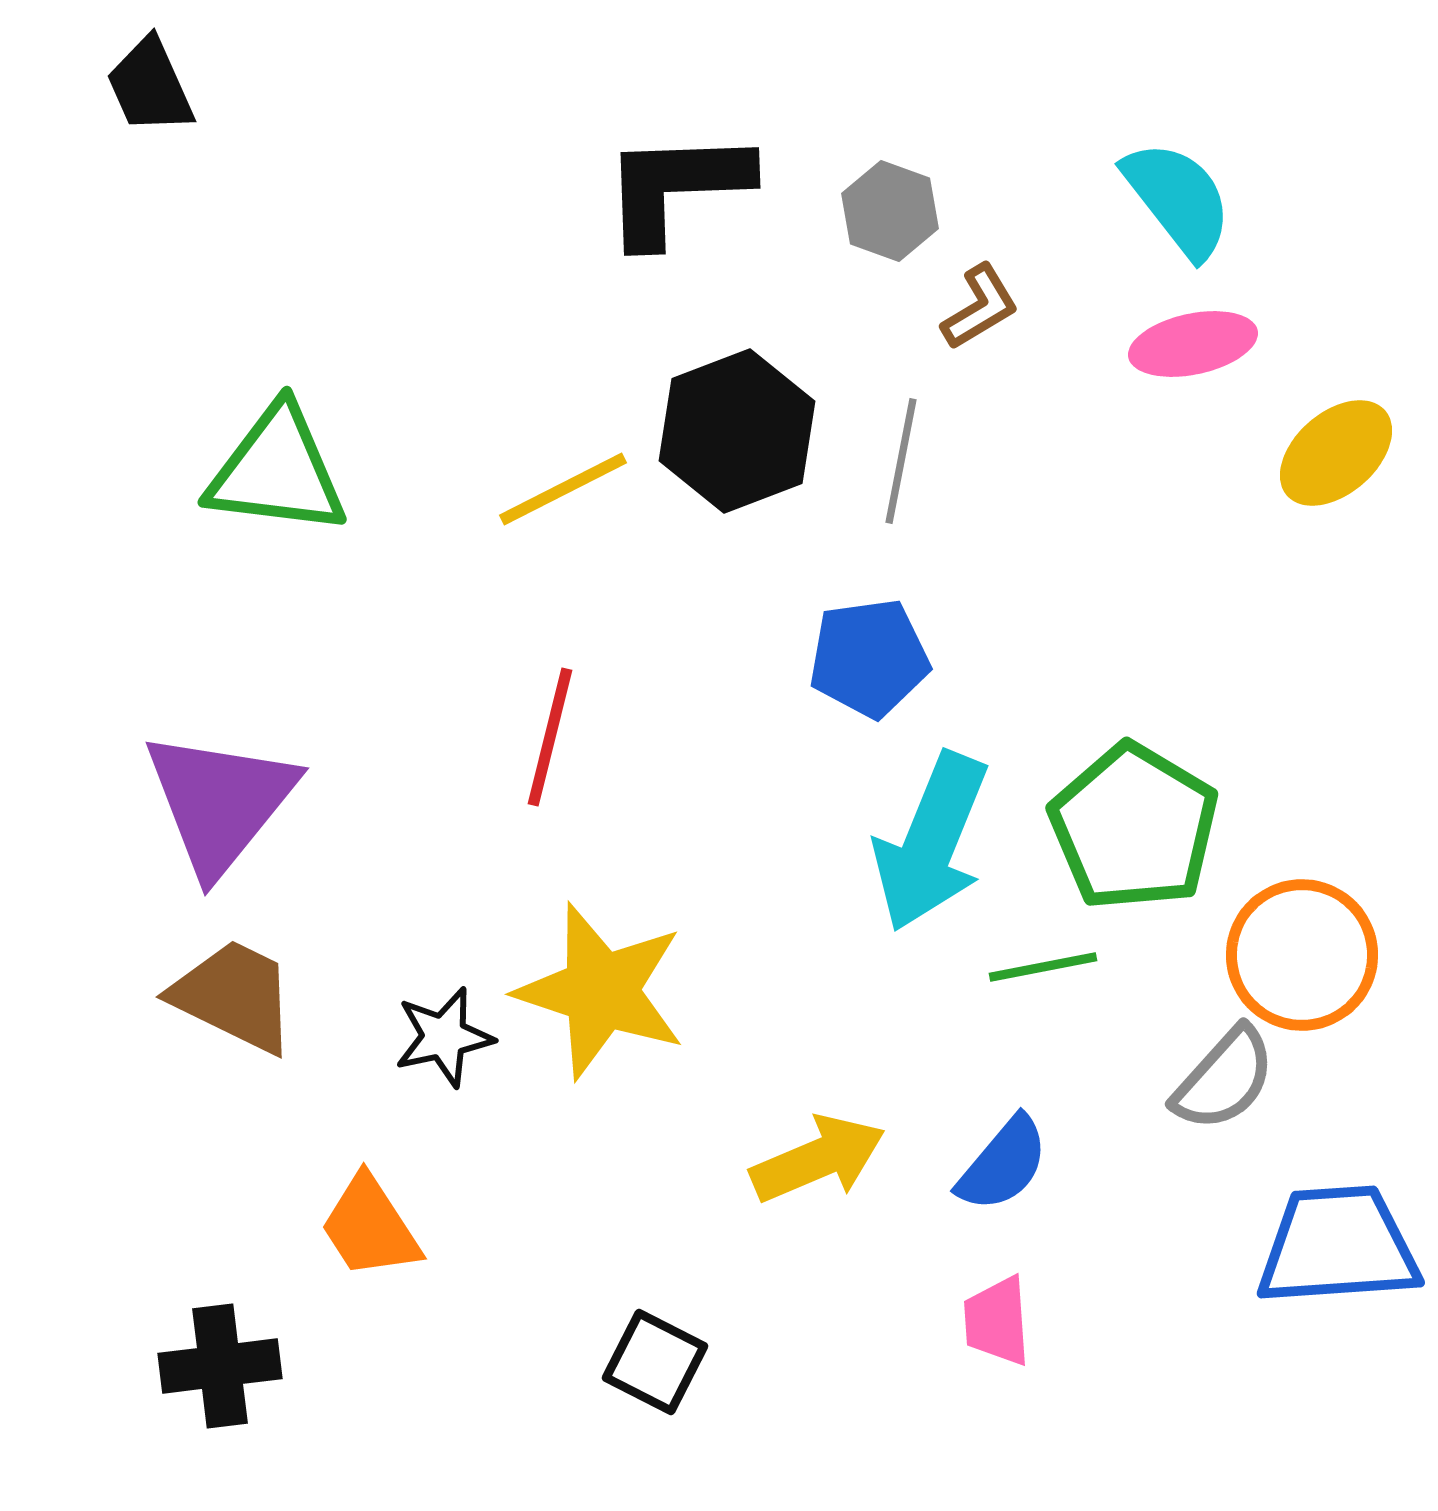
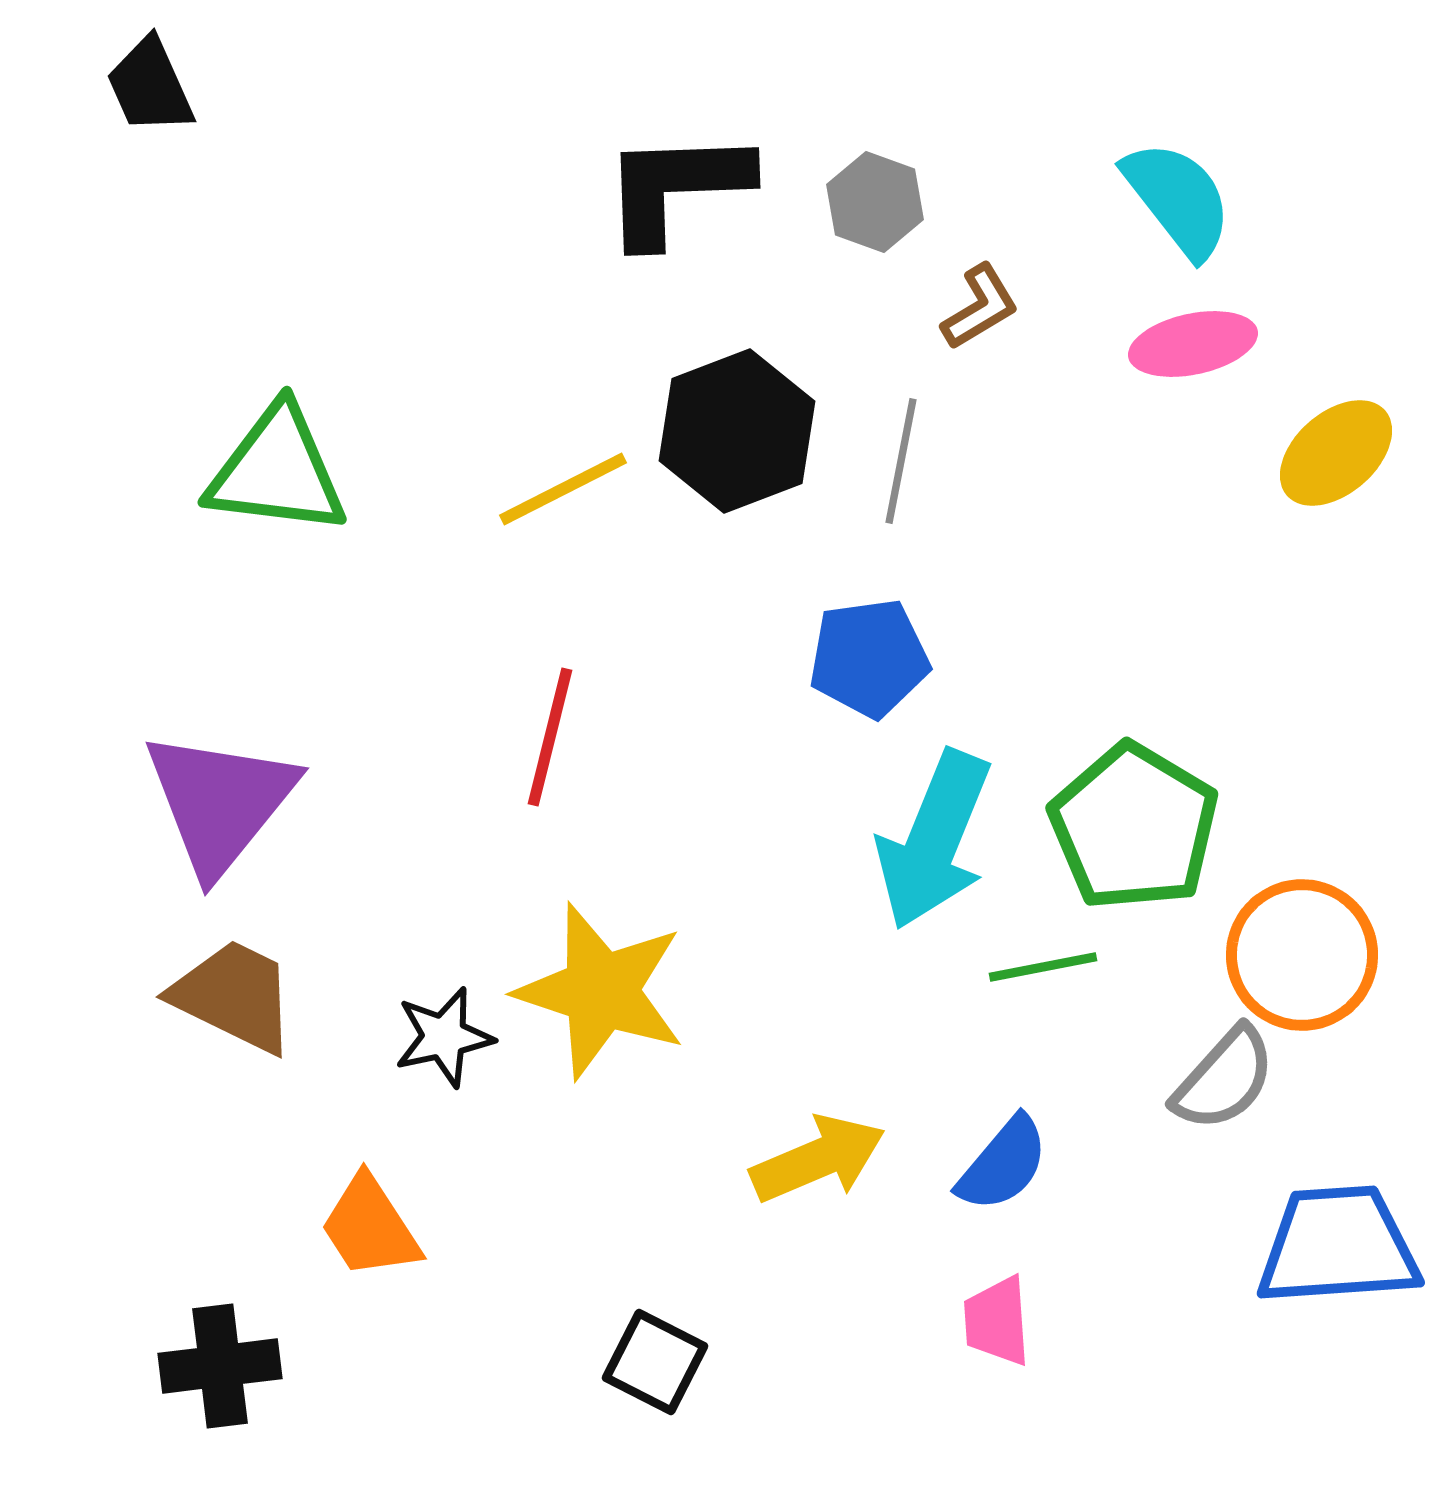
gray hexagon: moved 15 px left, 9 px up
cyan arrow: moved 3 px right, 2 px up
